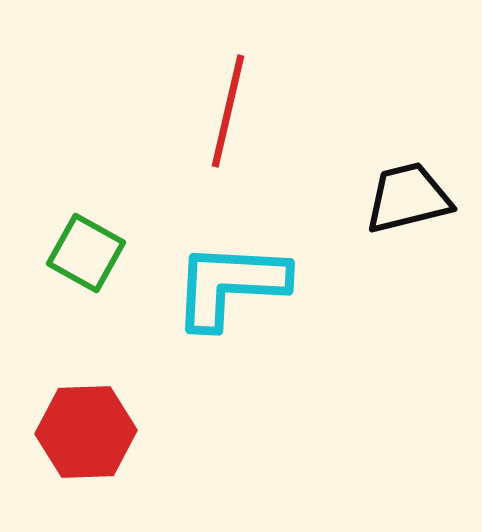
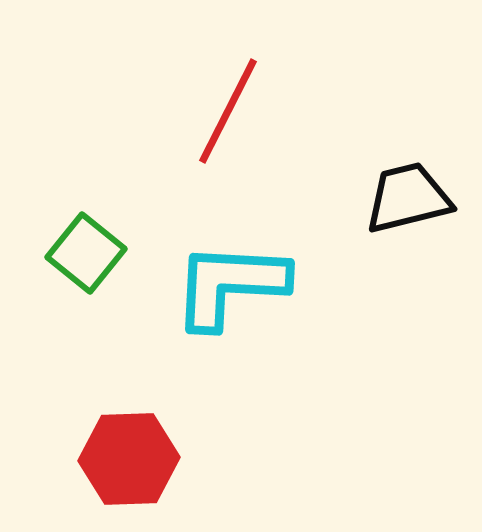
red line: rotated 14 degrees clockwise
green square: rotated 10 degrees clockwise
red hexagon: moved 43 px right, 27 px down
